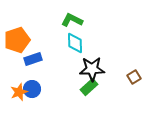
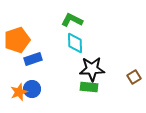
green rectangle: rotated 48 degrees clockwise
